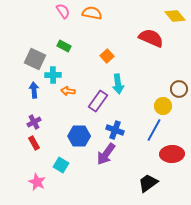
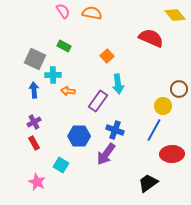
yellow diamond: moved 1 px up
